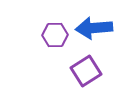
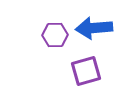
purple square: rotated 16 degrees clockwise
